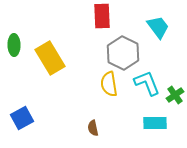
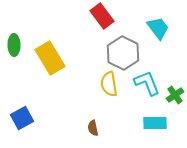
red rectangle: rotated 35 degrees counterclockwise
cyan trapezoid: moved 1 px down
